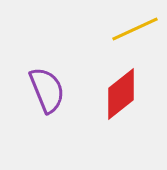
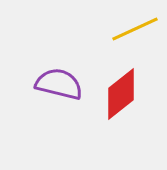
purple semicircle: moved 12 px right, 6 px up; rotated 54 degrees counterclockwise
